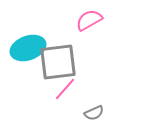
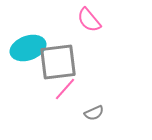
pink semicircle: rotated 100 degrees counterclockwise
